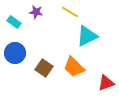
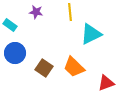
yellow line: rotated 54 degrees clockwise
cyan rectangle: moved 4 px left, 3 px down
cyan triangle: moved 4 px right, 2 px up
